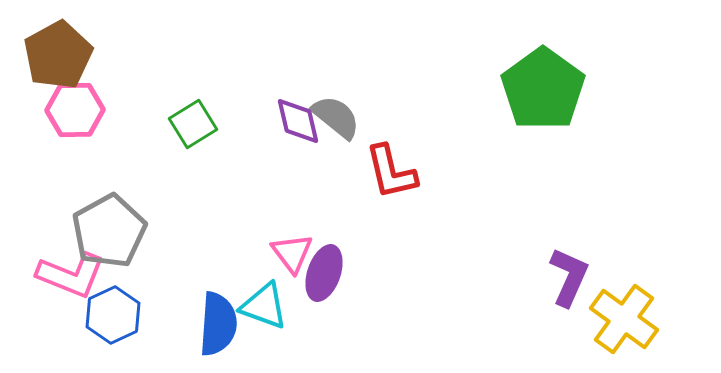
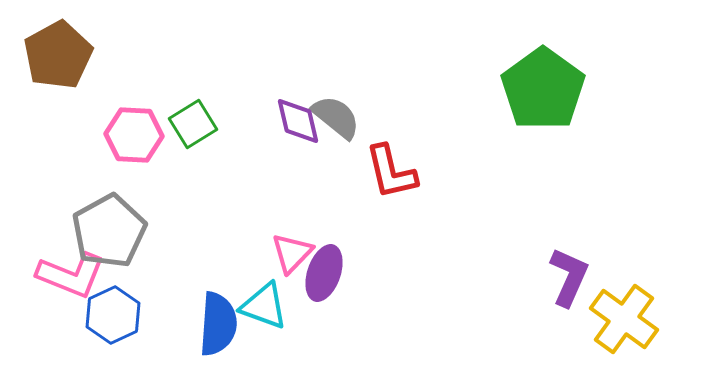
pink hexagon: moved 59 px right, 25 px down; rotated 4 degrees clockwise
pink triangle: rotated 21 degrees clockwise
